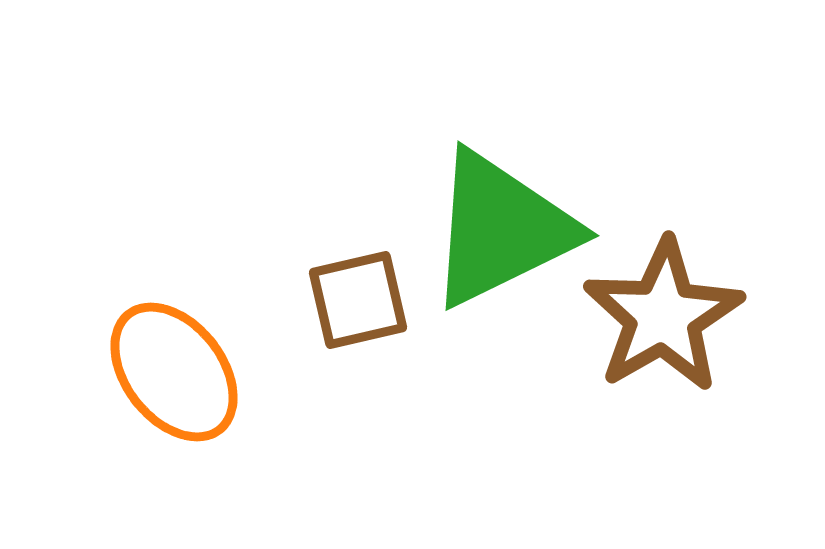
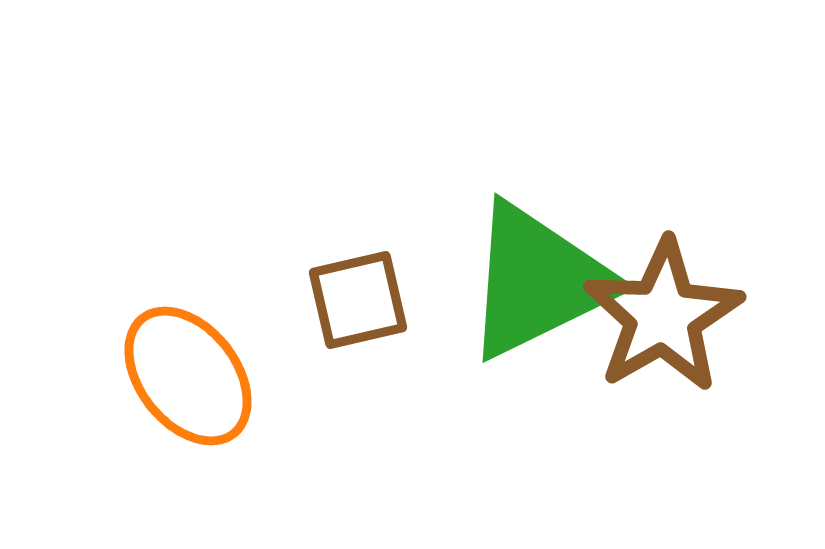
green triangle: moved 37 px right, 52 px down
orange ellipse: moved 14 px right, 4 px down
